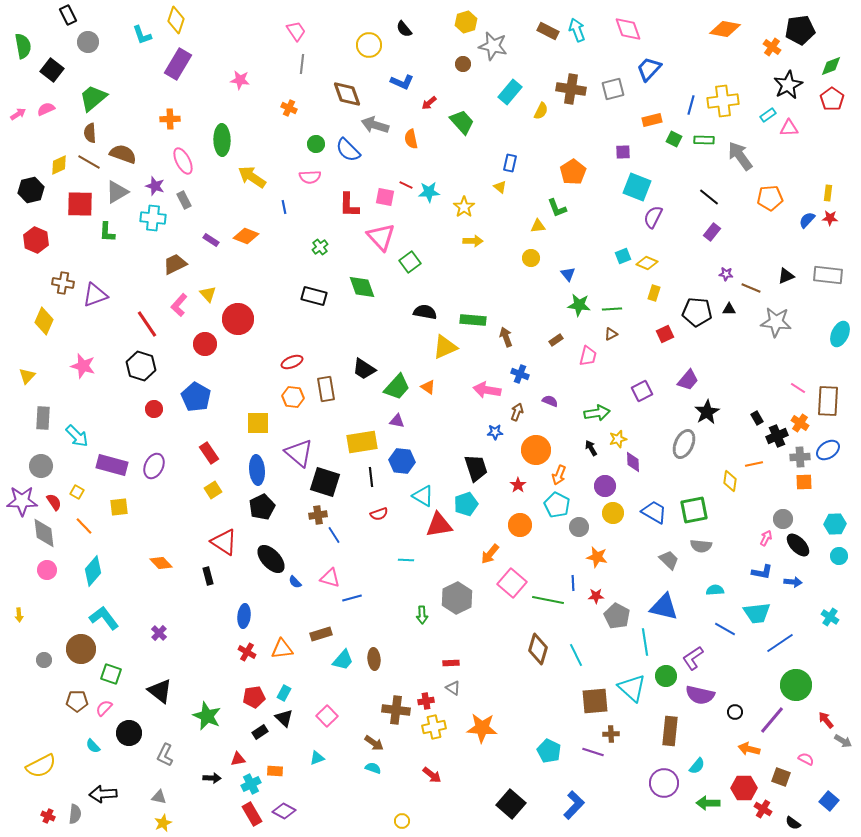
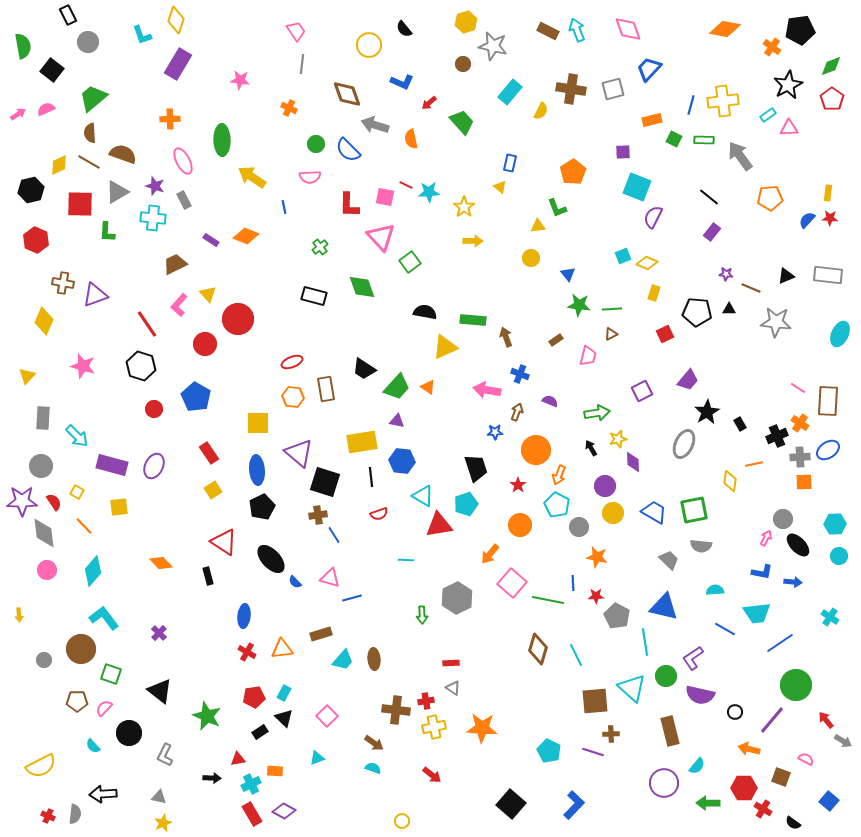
black rectangle at (757, 418): moved 17 px left, 6 px down
brown rectangle at (670, 731): rotated 20 degrees counterclockwise
